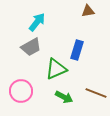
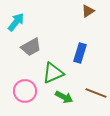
brown triangle: rotated 24 degrees counterclockwise
cyan arrow: moved 21 px left
blue rectangle: moved 3 px right, 3 px down
green triangle: moved 3 px left, 4 px down
pink circle: moved 4 px right
